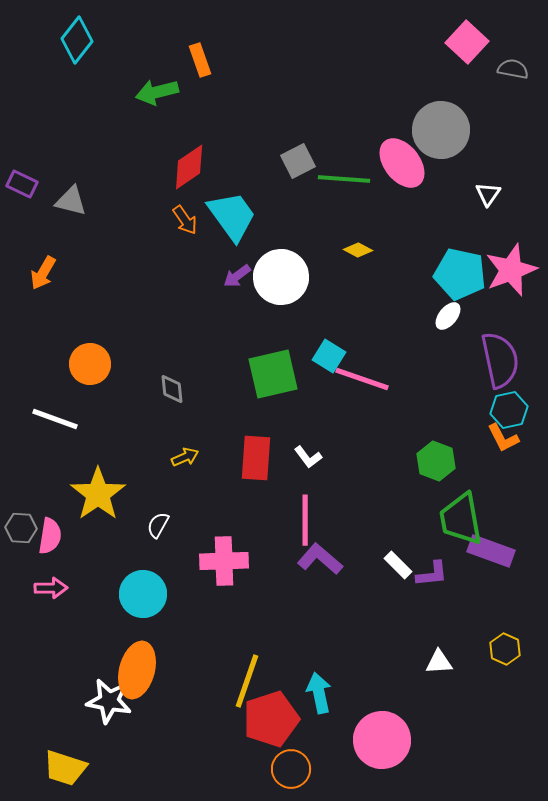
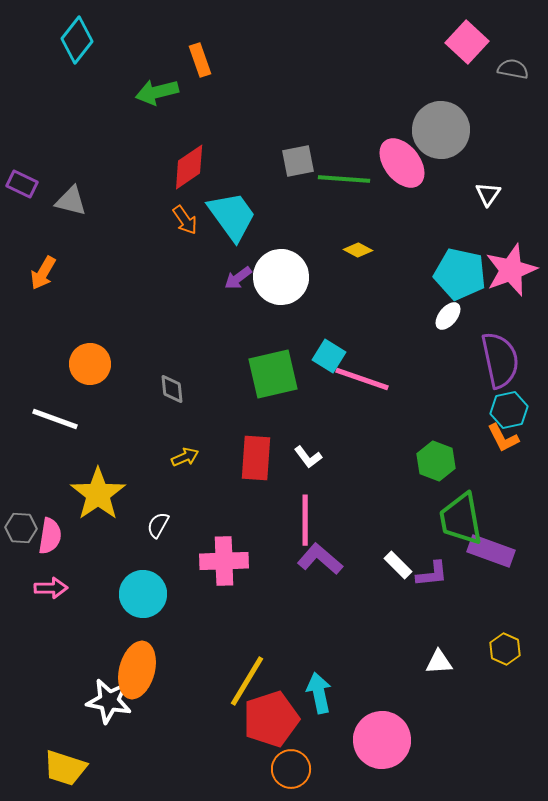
gray square at (298, 161): rotated 16 degrees clockwise
purple arrow at (237, 276): moved 1 px right, 2 px down
yellow line at (247, 681): rotated 12 degrees clockwise
